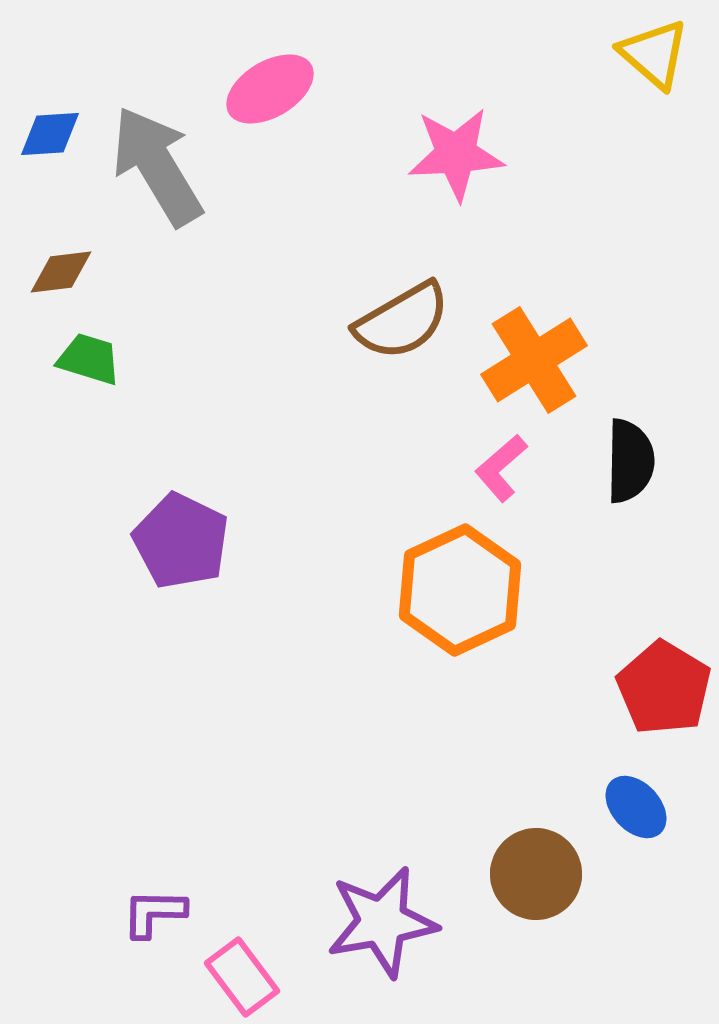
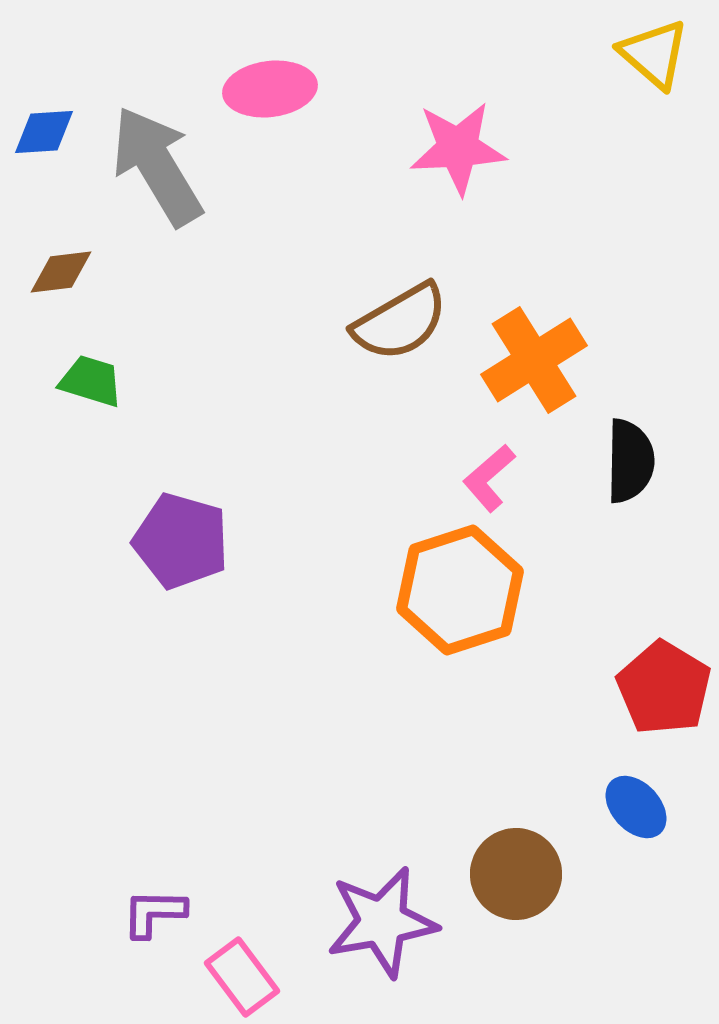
pink ellipse: rotated 24 degrees clockwise
blue diamond: moved 6 px left, 2 px up
pink star: moved 2 px right, 6 px up
brown semicircle: moved 2 px left, 1 px down
green trapezoid: moved 2 px right, 22 px down
pink L-shape: moved 12 px left, 10 px down
purple pentagon: rotated 10 degrees counterclockwise
orange hexagon: rotated 7 degrees clockwise
brown circle: moved 20 px left
